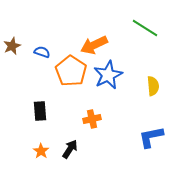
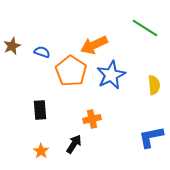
blue star: moved 3 px right
yellow semicircle: moved 1 px right, 1 px up
black rectangle: moved 1 px up
black arrow: moved 4 px right, 5 px up
